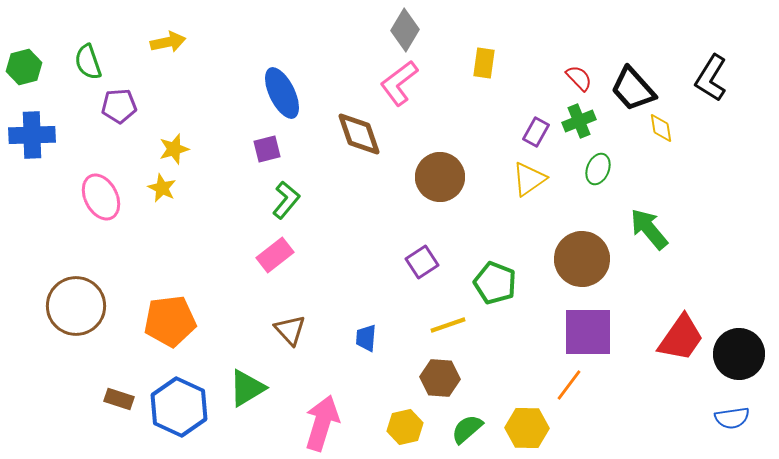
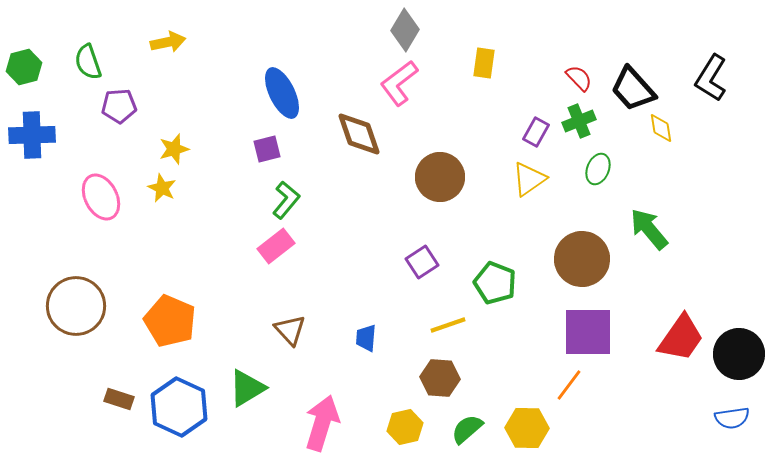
pink rectangle at (275, 255): moved 1 px right, 9 px up
orange pentagon at (170, 321): rotated 30 degrees clockwise
